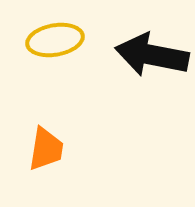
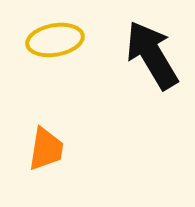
black arrow: rotated 48 degrees clockwise
